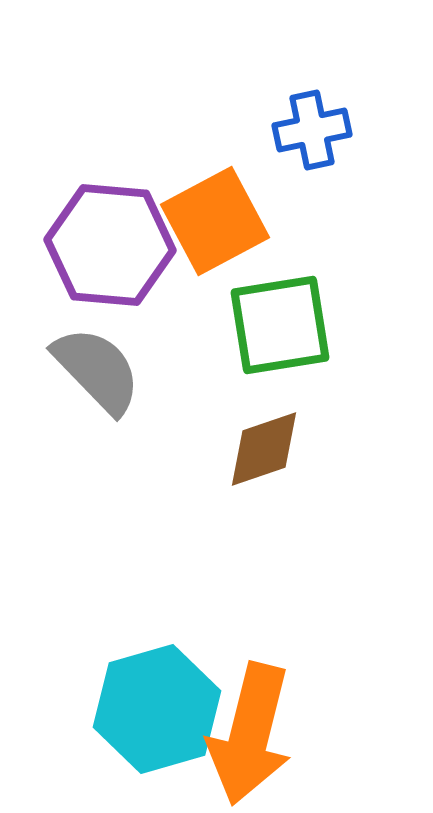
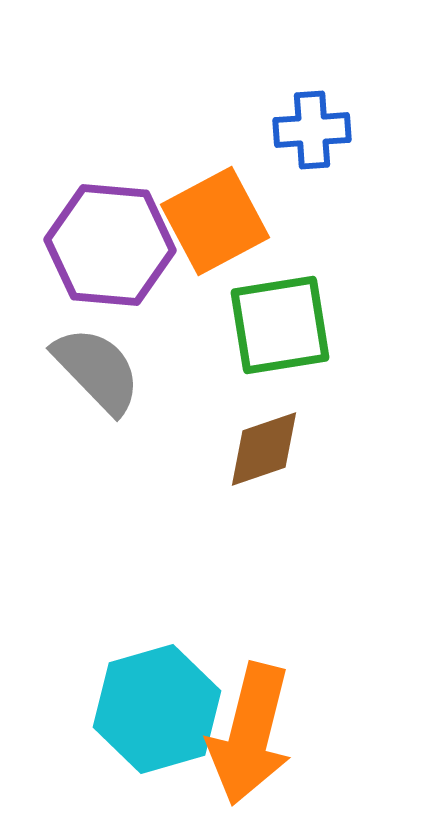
blue cross: rotated 8 degrees clockwise
